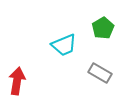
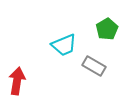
green pentagon: moved 4 px right, 1 px down
gray rectangle: moved 6 px left, 7 px up
